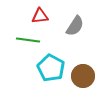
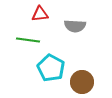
red triangle: moved 2 px up
gray semicircle: rotated 60 degrees clockwise
brown circle: moved 1 px left, 6 px down
